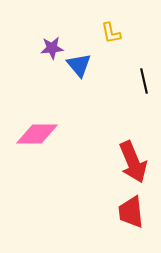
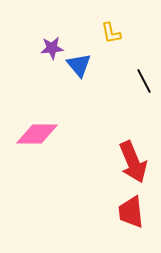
black line: rotated 15 degrees counterclockwise
